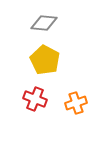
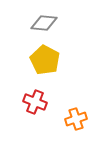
red cross: moved 3 px down
orange cross: moved 16 px down
